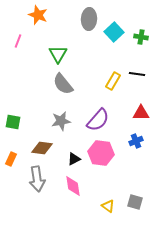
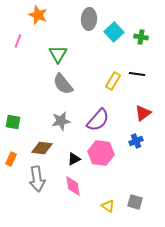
red triangle: moved 2 px right; rotated 36 degrees counterclockwise
